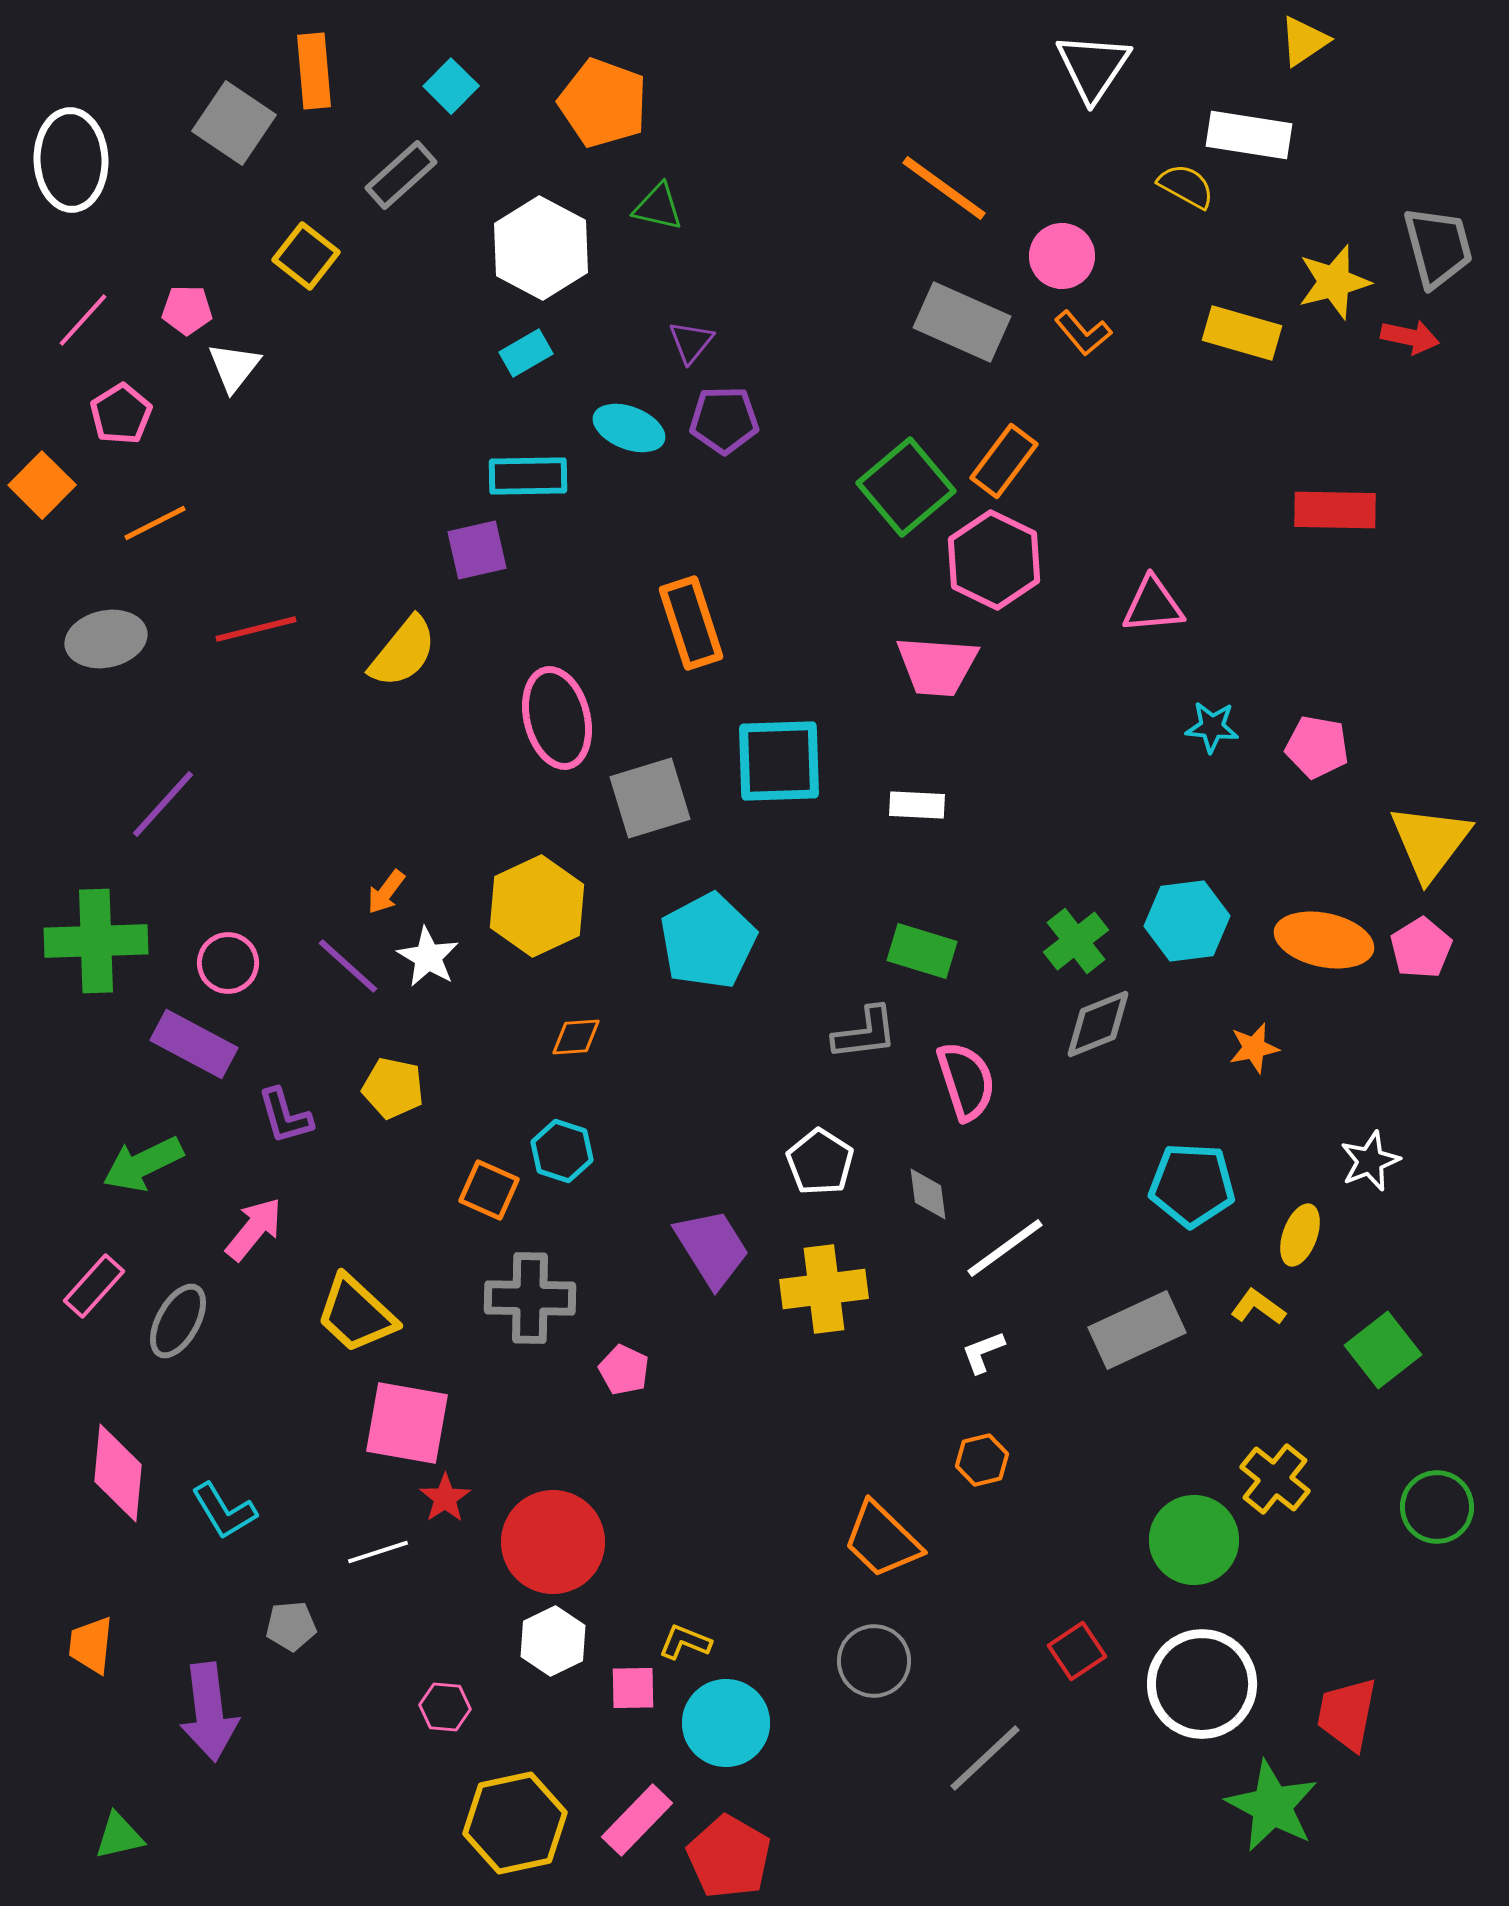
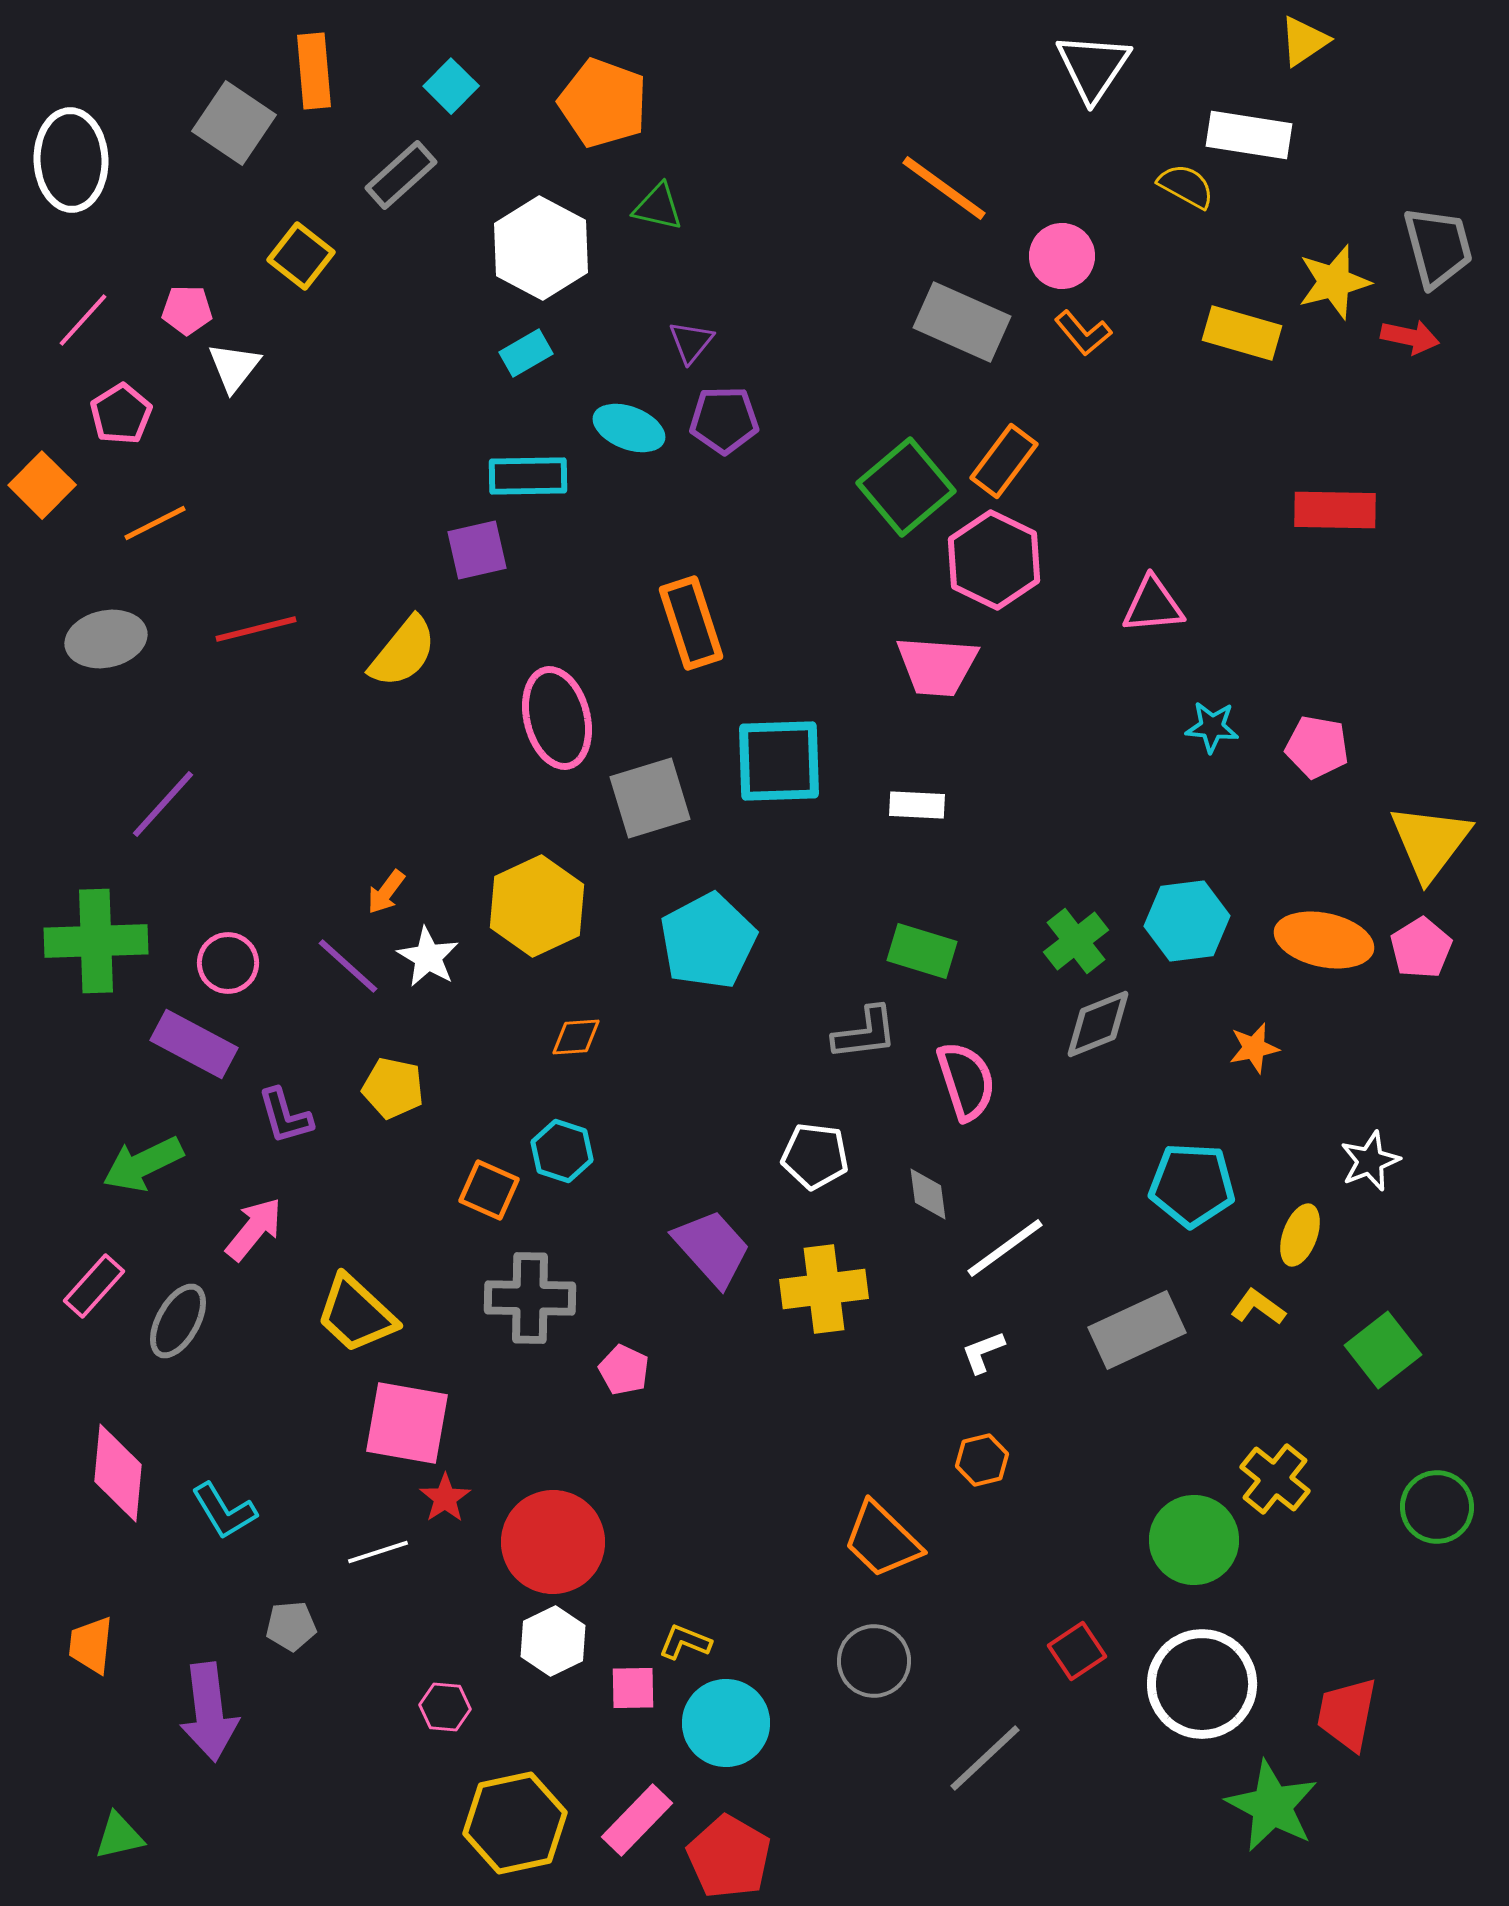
yellow square at (306, 256): moved 5 px left
white pentagon at (820, 1162): moved 5 px left, 6 px up; rotated 26 degrees counterclockwise
purple trapezoid at (712, 1248): rotated 10 degrees counterclockwise
